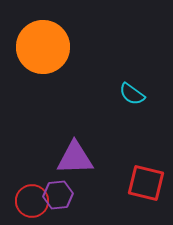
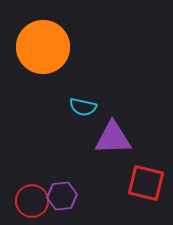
cyan semicircle: moved 49 px left, 13 px down; rotated 24 degrees counterclockwise
purple triangle: moved 38 px right, 20 px up
purple hexagon: moved 4 px right, 1 px down
